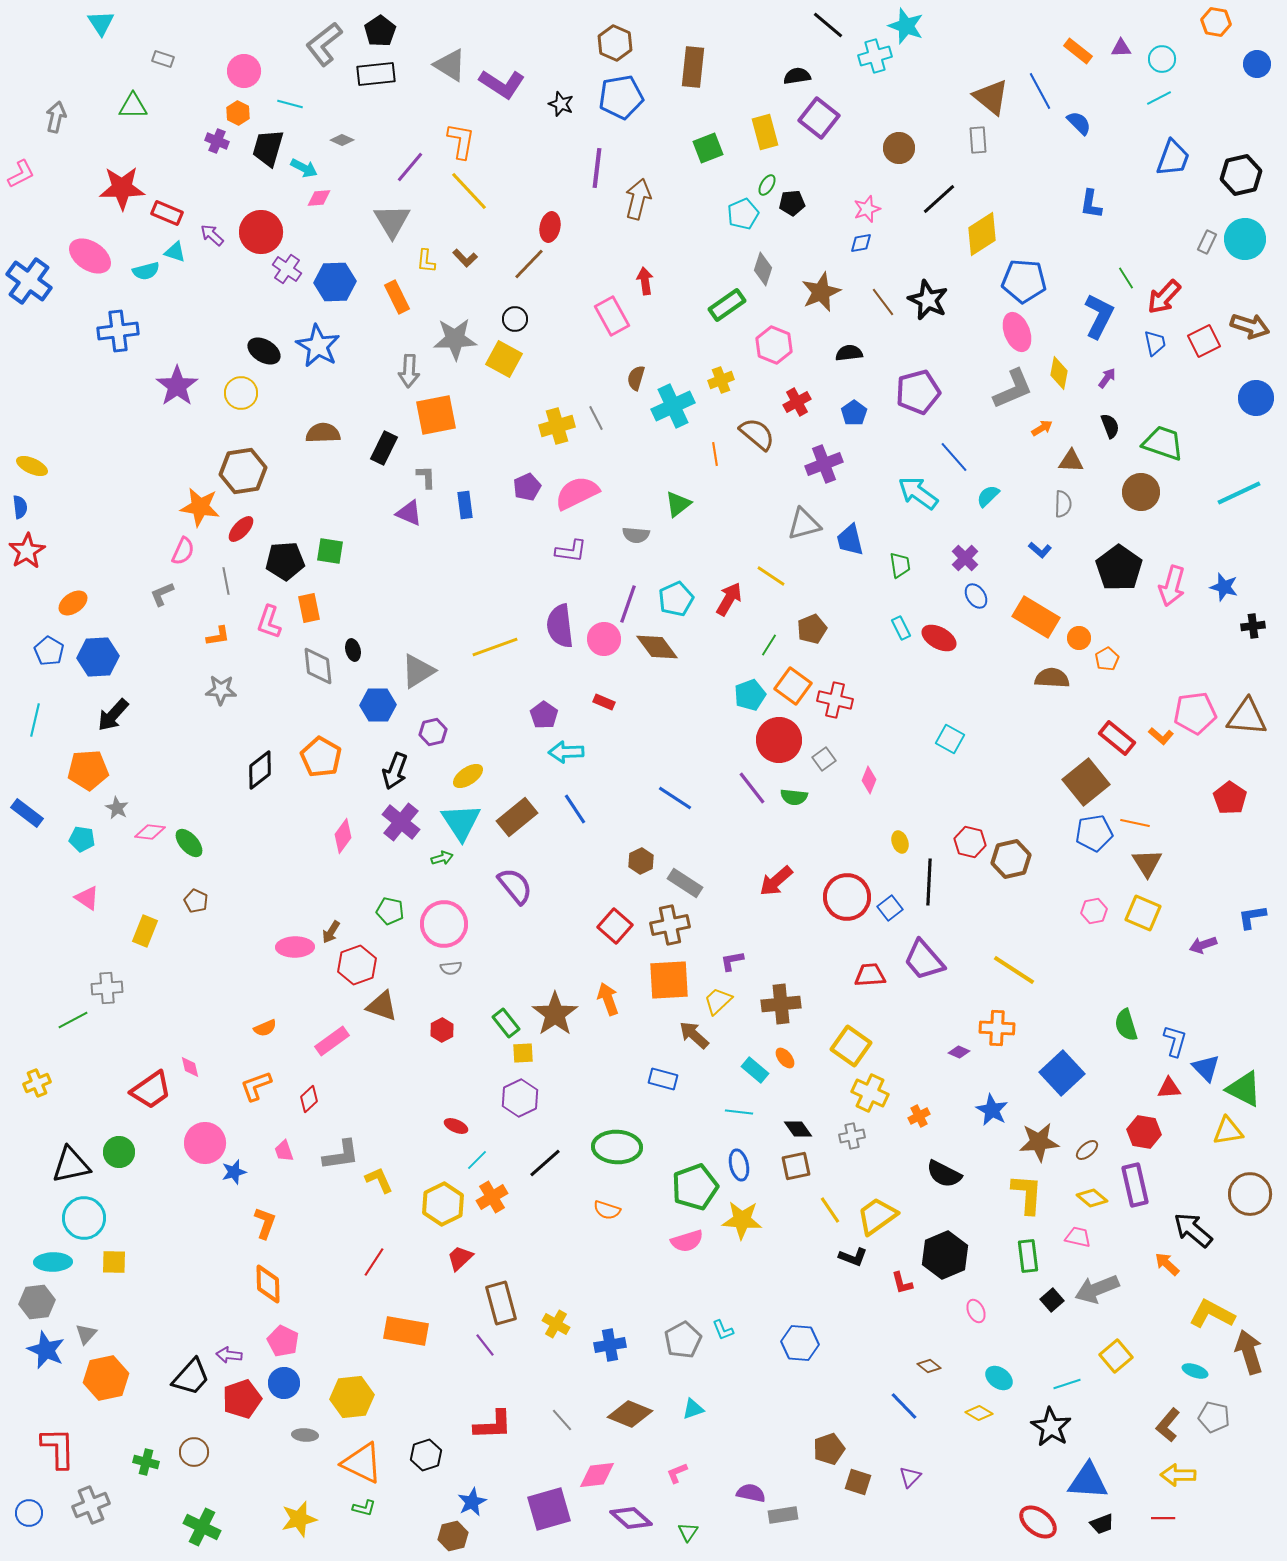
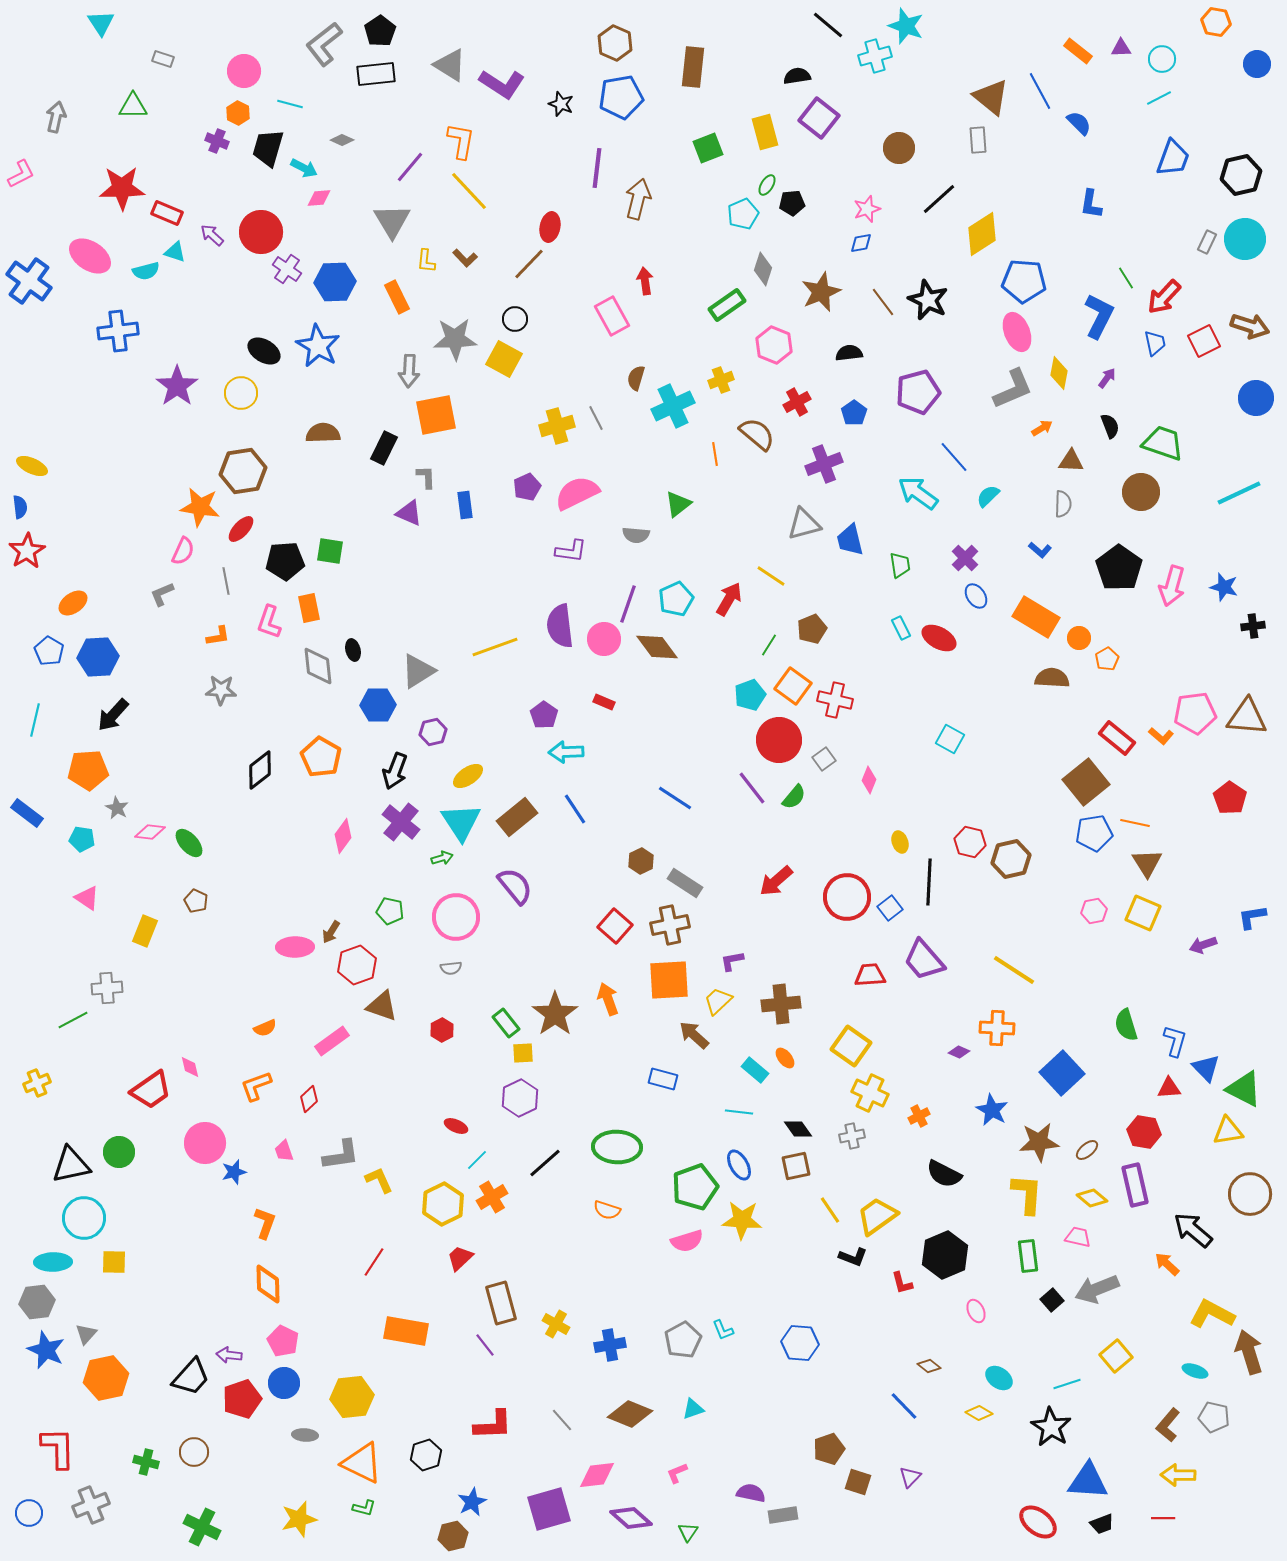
green semicircle at (794, 797): rotated 56 degrees counterclockwise
pink circle at (444, 924): moved 12 px right, 7 px up
blue ellipse at (739, 1165): rotated 16 degrees counterclockwise
